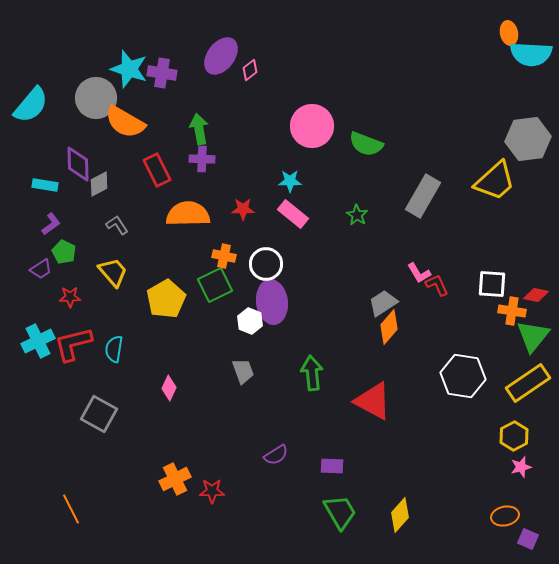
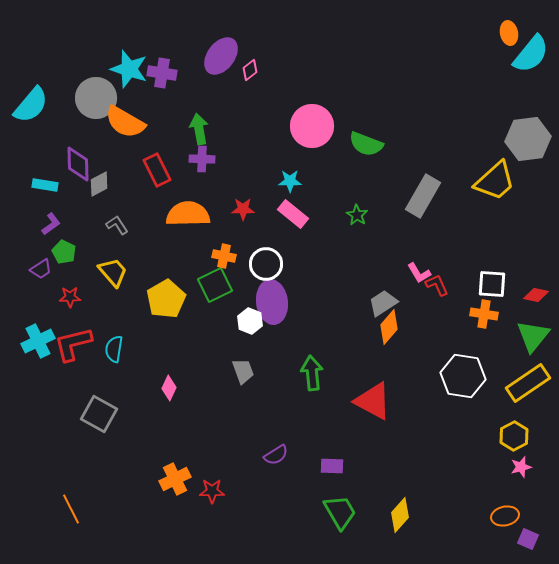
cyan semicircle at (531, 54): rotated 54 degrees counterclockwise
orange cross at (512, 311): moved 28 px left, 3 px down
